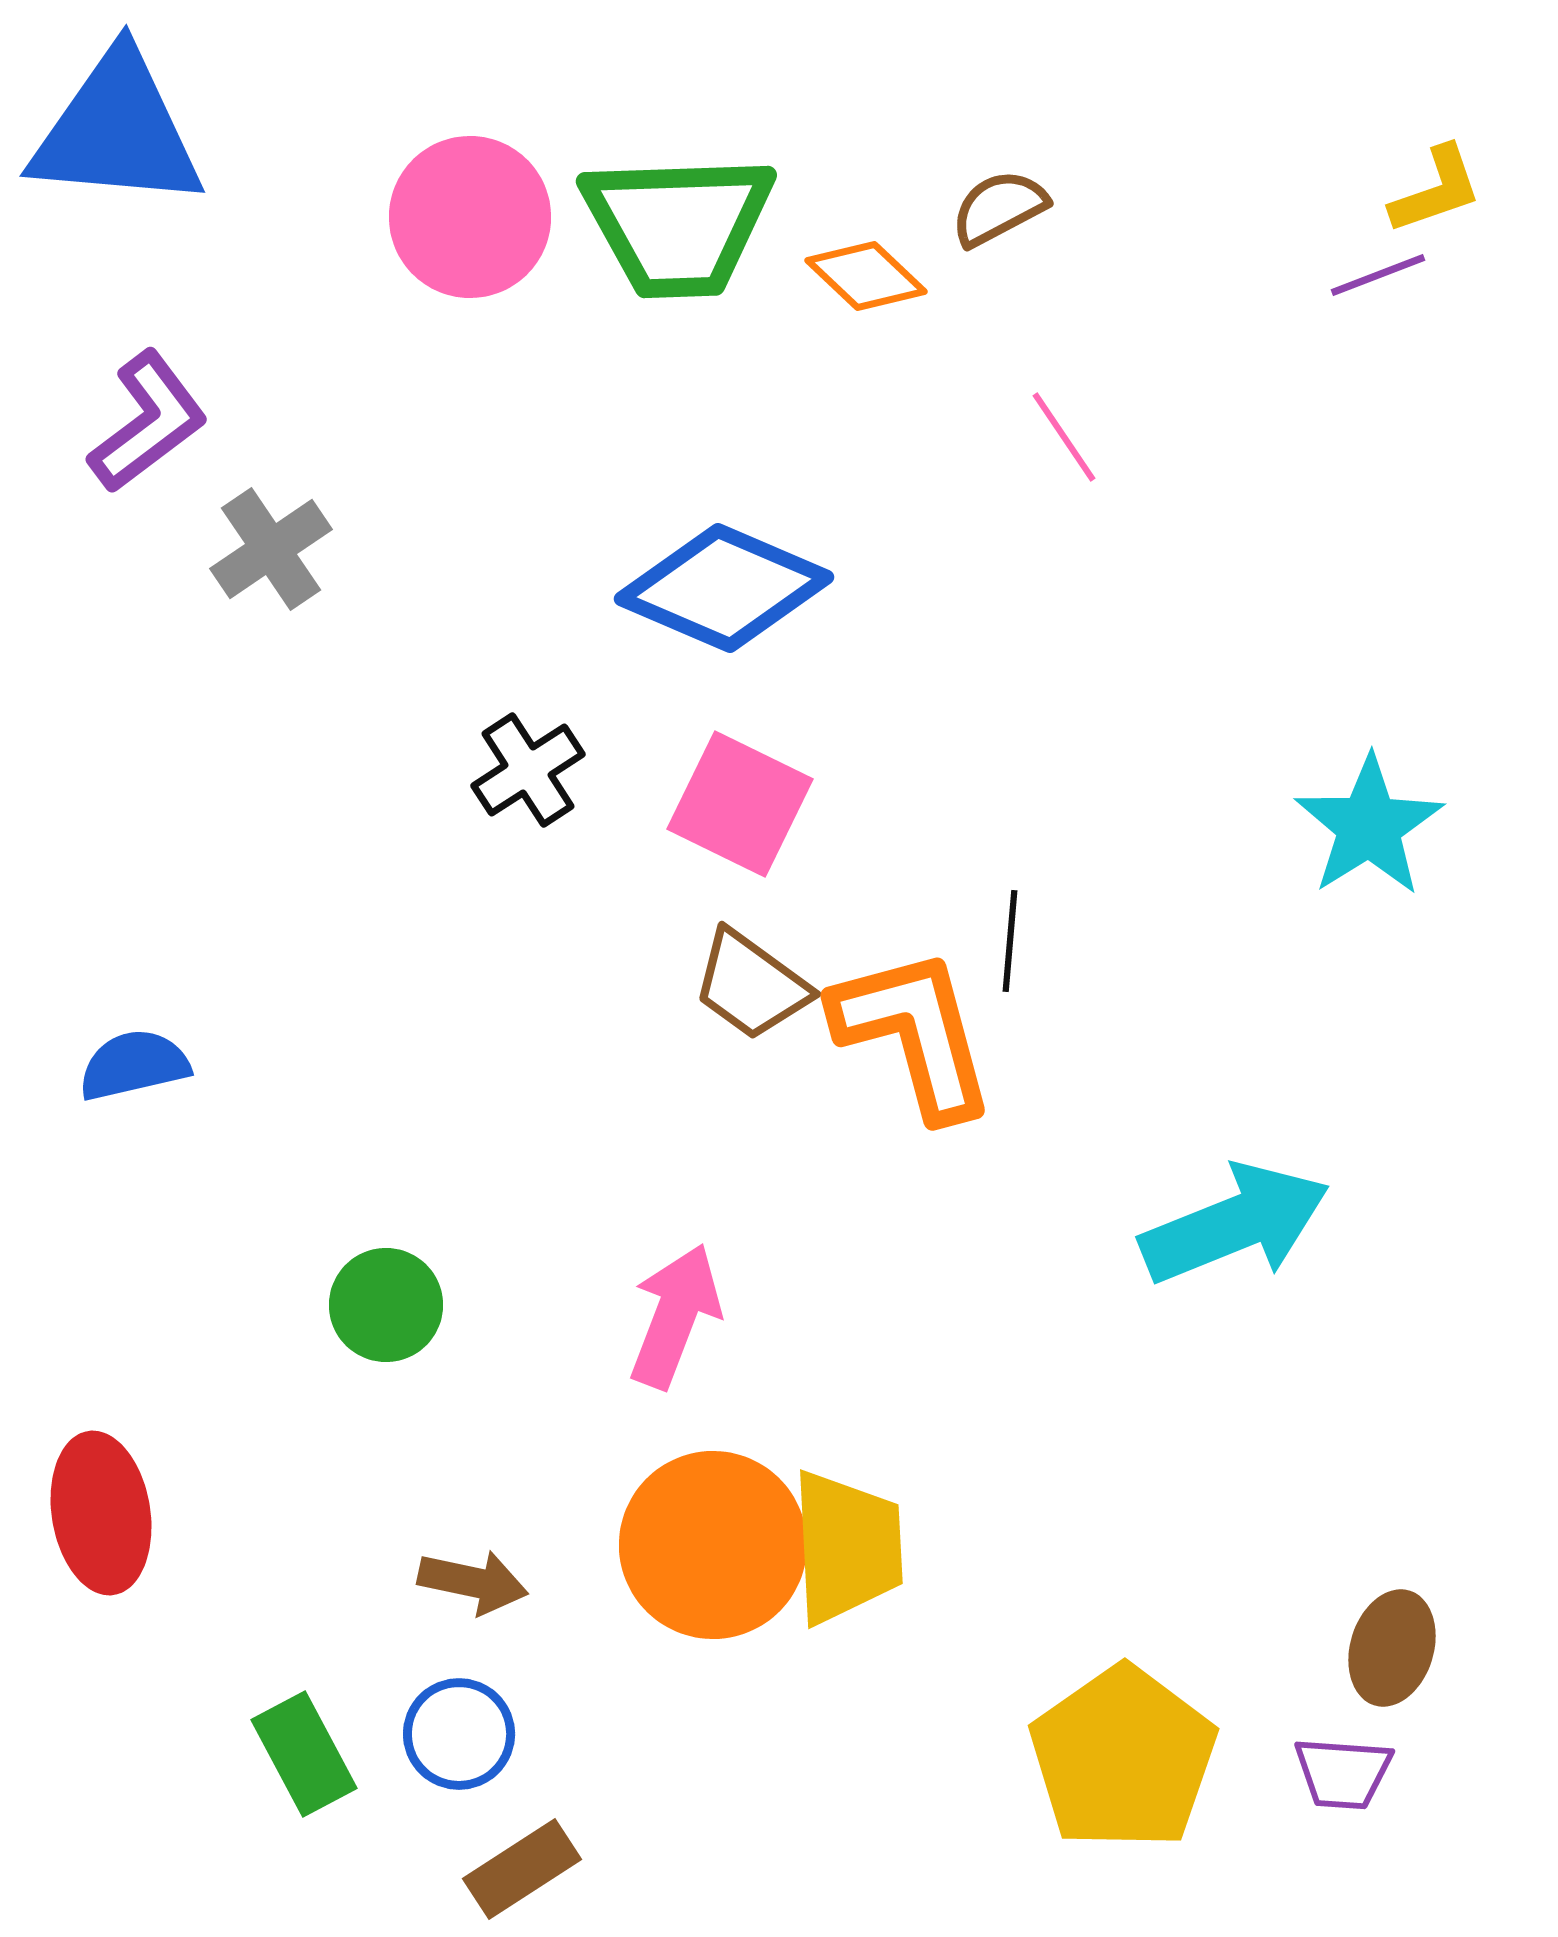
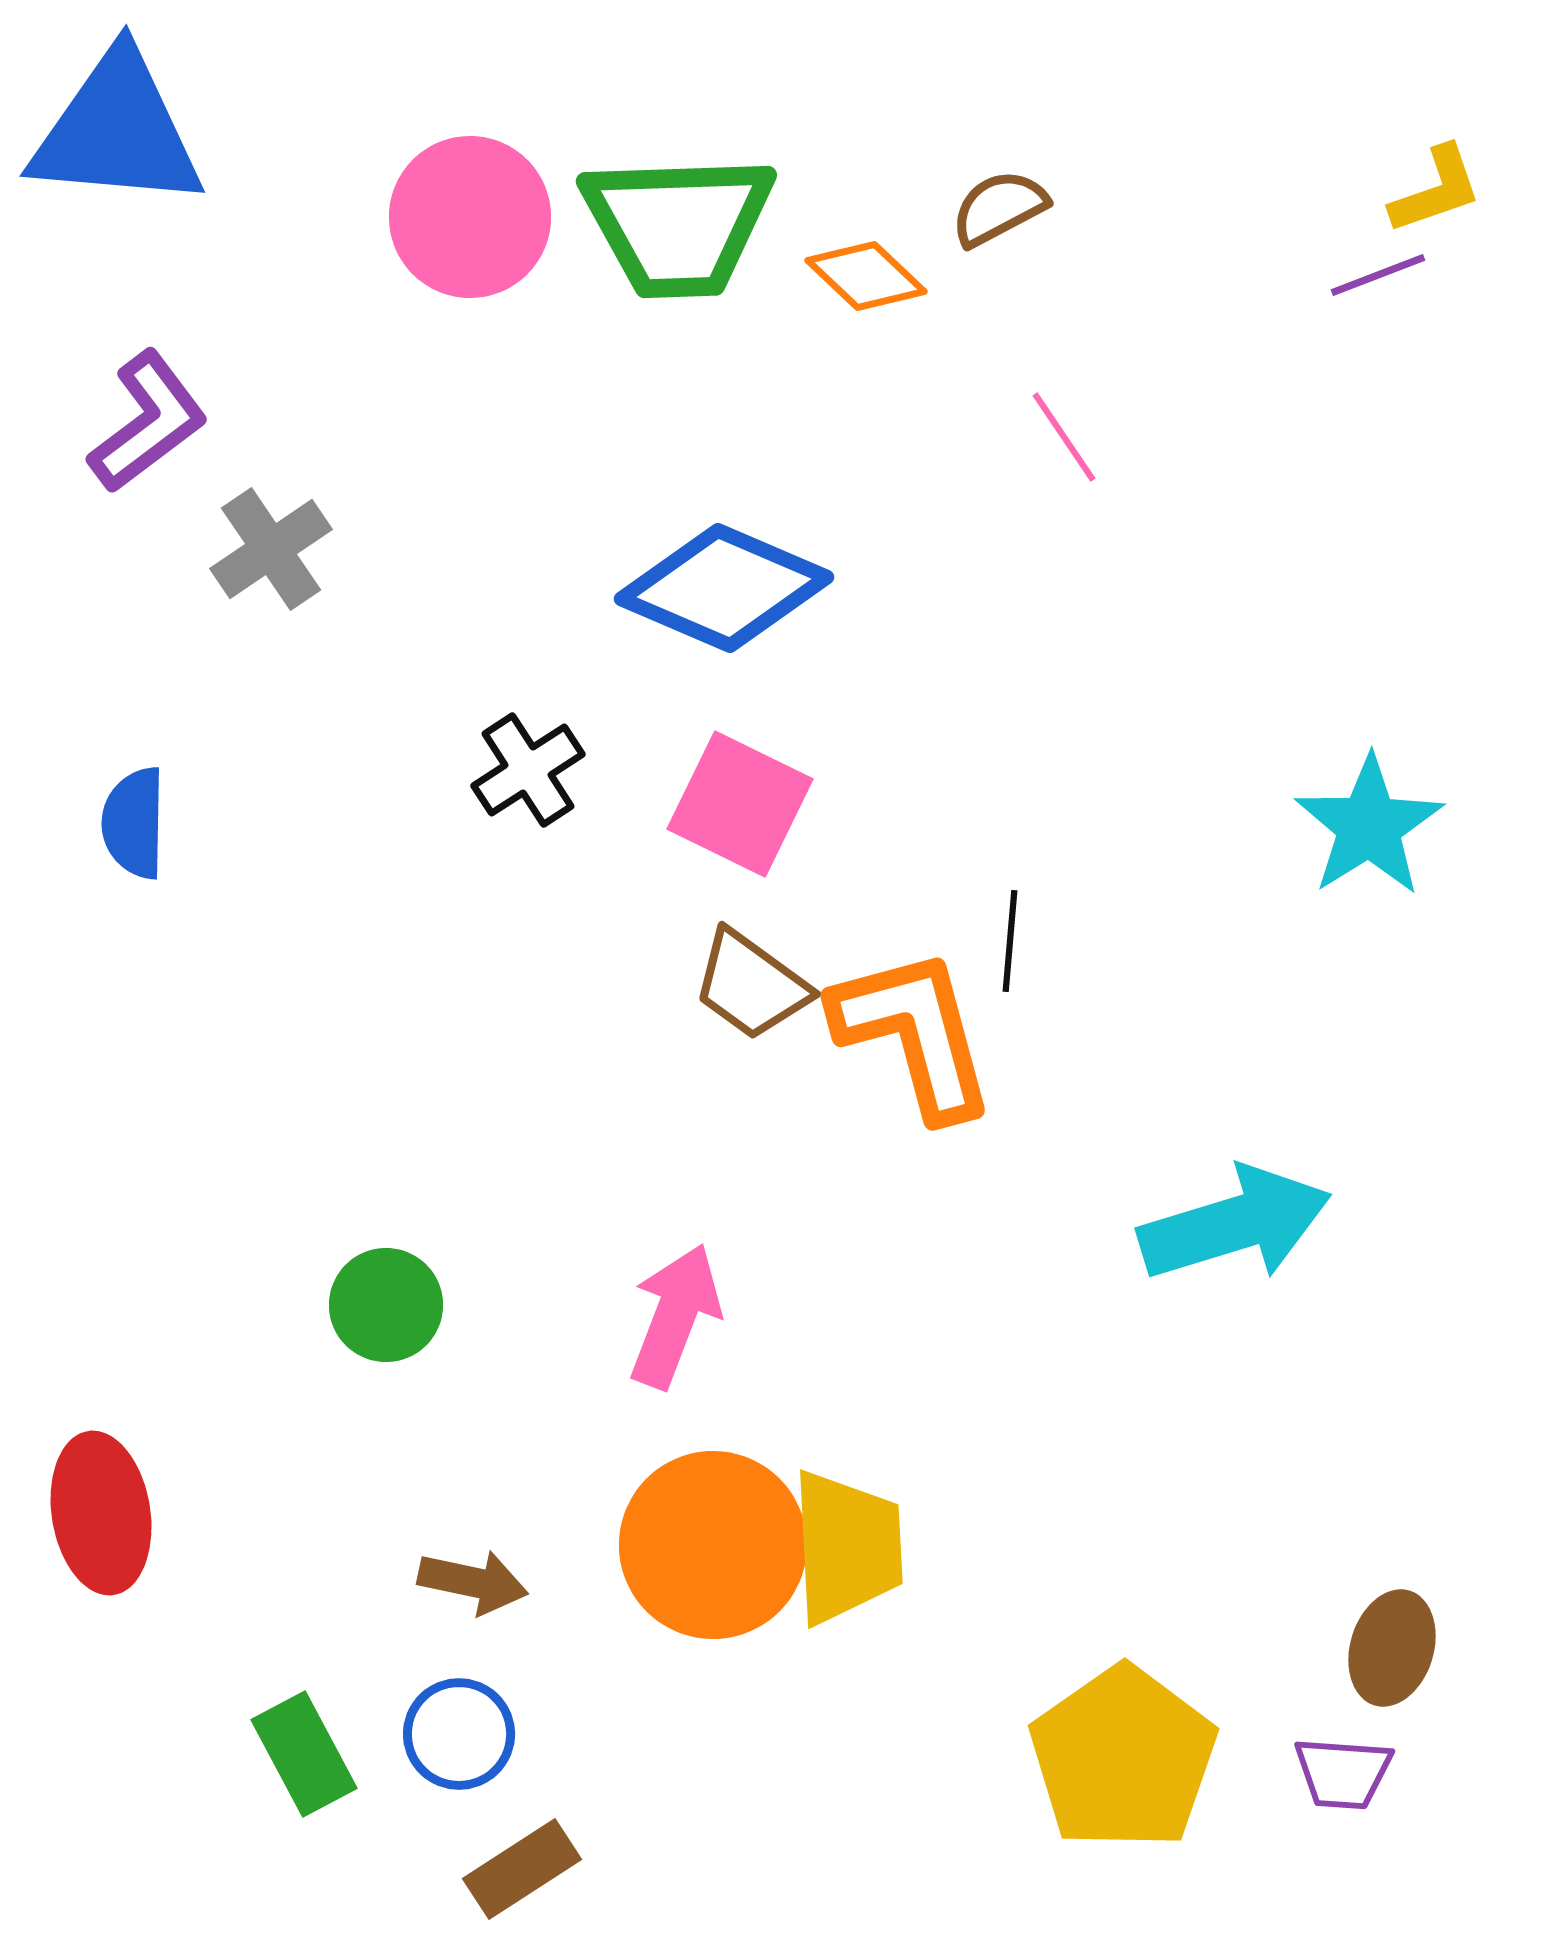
blue semicircle: moved 242 px up; rotated 76 degrees counterclockwise
cyan arrow: rotated 5 degrees clockwise
